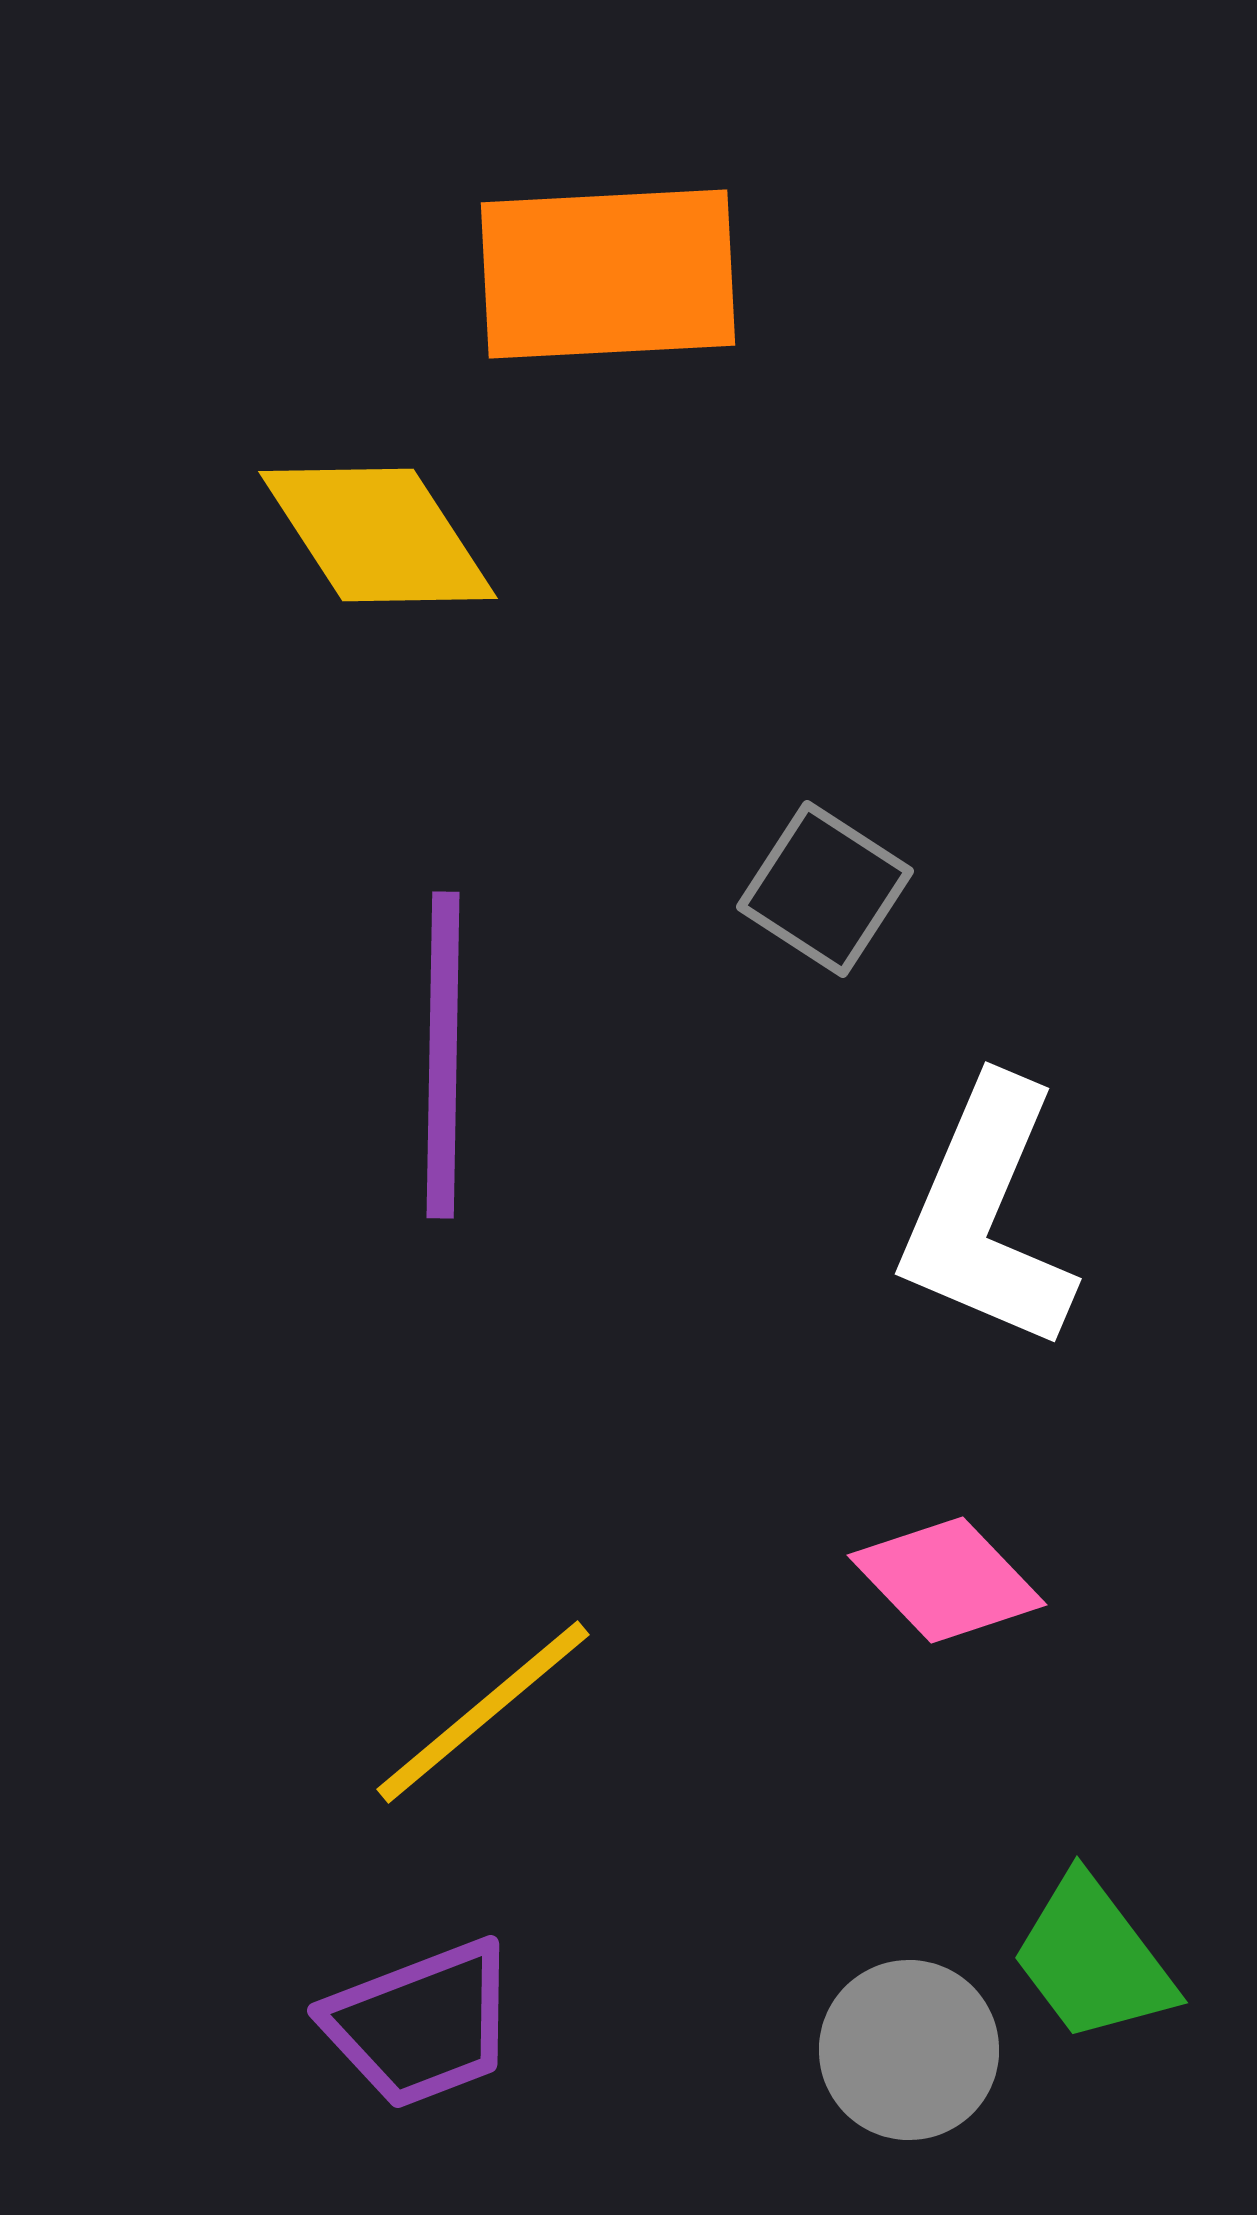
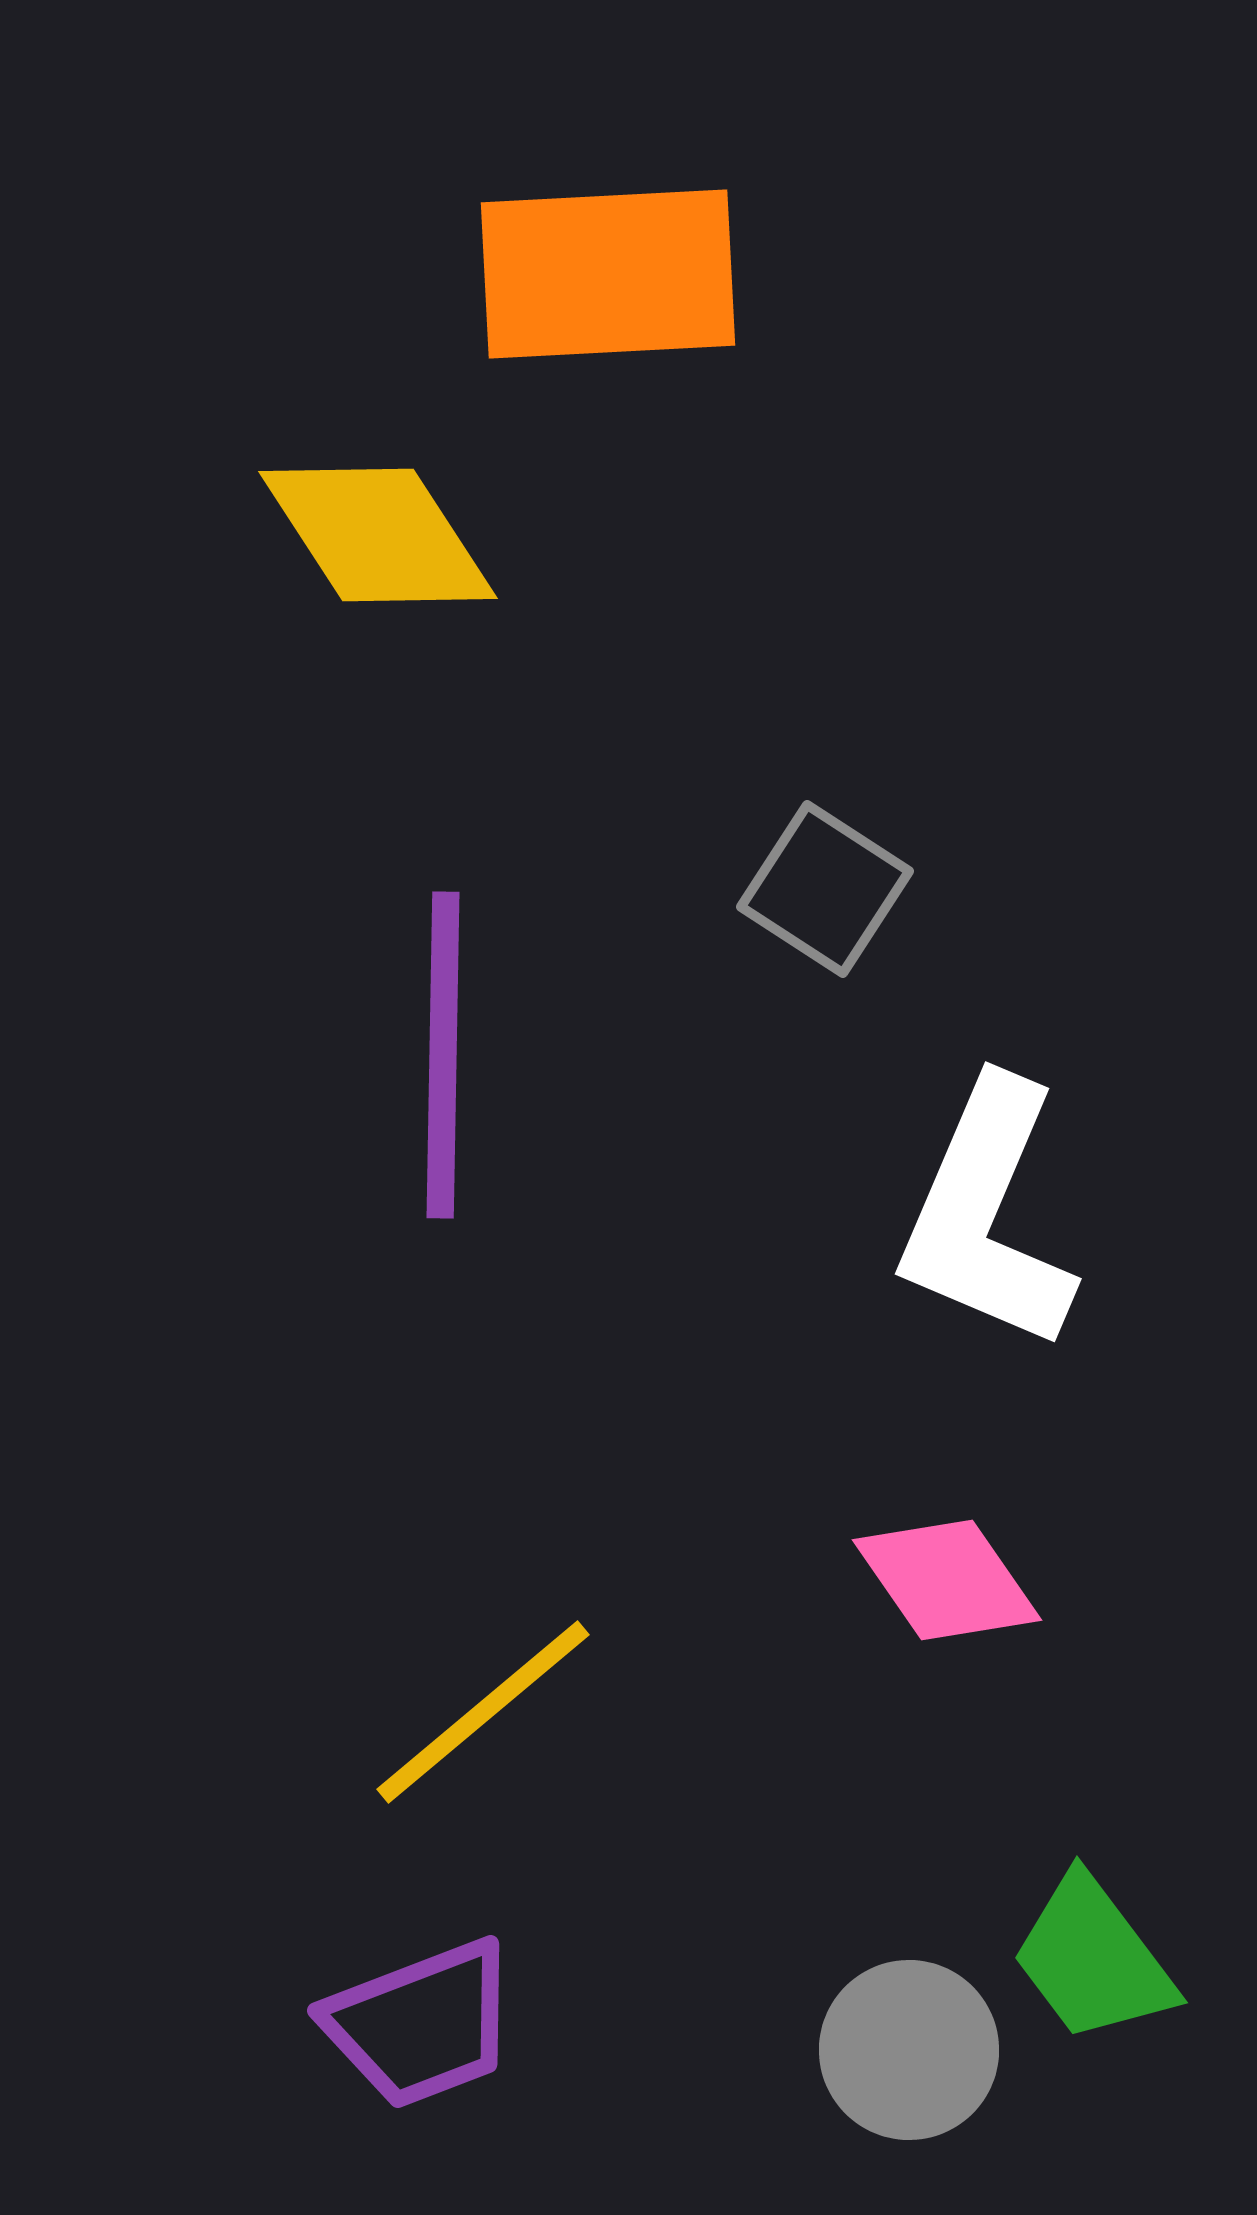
pink diamond: rotated 9 degrees clockwise
